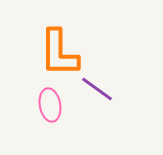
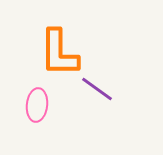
pink ellipse: moved 13 px left; rotated 16 degrees clockwise
